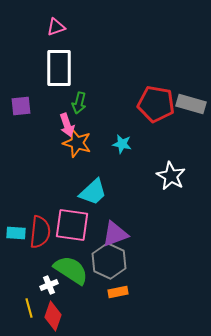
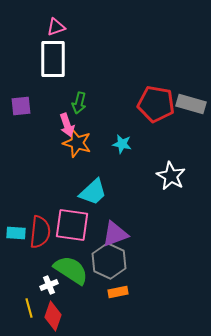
white rectangle: moved 6 px left, 9 px up
